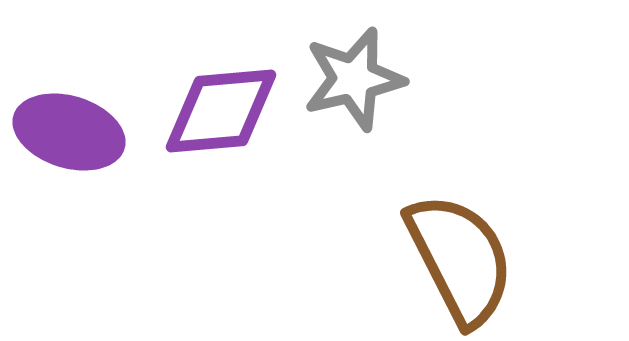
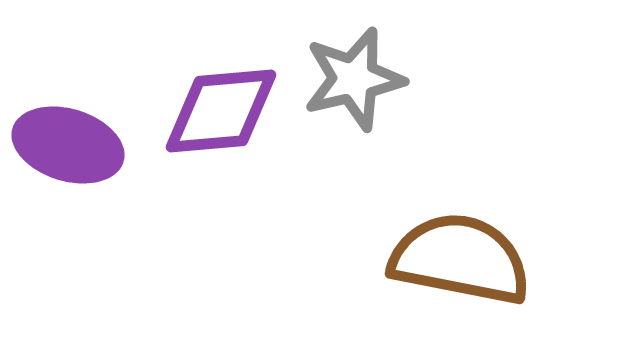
purple ellipse: moved 1 px left, 13 px down
brown semicircle: rotated 52 degrees counterclockwise
